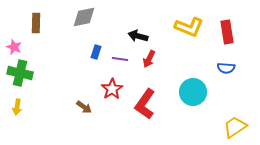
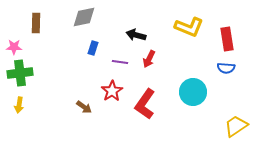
red rectangle: moved 7 px down
black arrow: moved 2 px left, 1 px up
pink star: rotated 21 degrees counterclockwise
blue rectangle: moved 3 px left, 4 px up
purple line: moved 3 px down
green cross: rotated 20 degrees counterclockwise
red star: moved 2 px down
yellow arrow: moved 2 px right, 2 px up
yellow trapezoid: moved 1 px right, 1 px up
